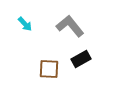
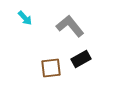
cyan arrow: moved 6 px up
brown square: moved 2 px right, 1 px up; rotated 10 degrees counterclockwise
